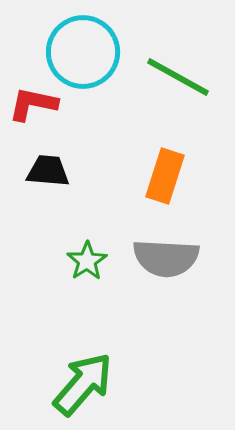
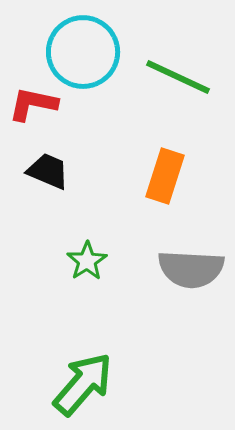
green line: rotated 4 degrees counterclockwise
black trapezoid: rotated 18 degrees clockwise
gray semicircle: moved 25 px right, 11 px down
